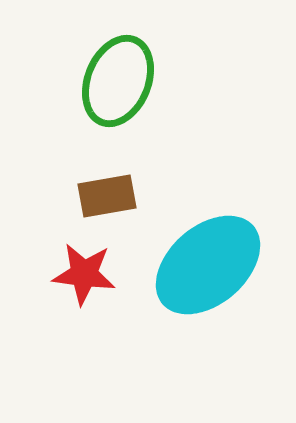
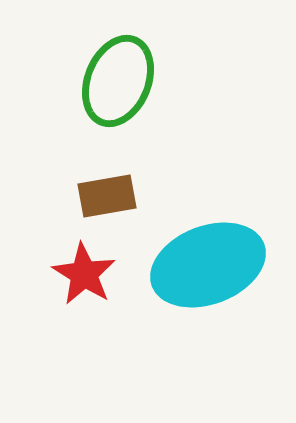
cyan ellipse: rotated 20 degrees clockwise
red star: rotated 24 degrees clockwise
